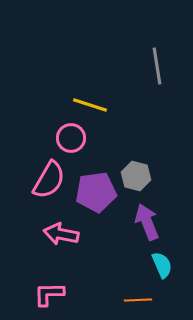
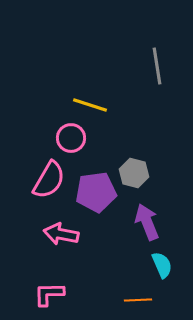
gray hexagon: moved 2 px left, 3 px up
